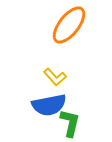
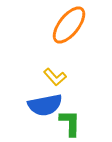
blue semicircle: moved 4 px left
green L-shape: rotated 12 degrees counterclockwise
